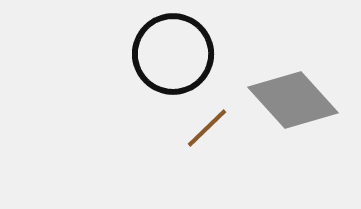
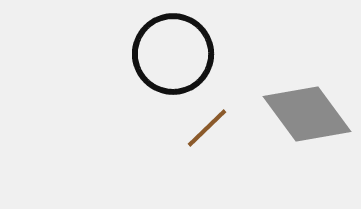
gray diamond: moved 14 px right, 14 px down; rotated 6 degrees clockwise
